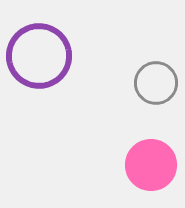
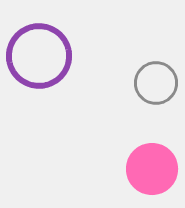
pink circle: moved 1 px right, 4 px down
